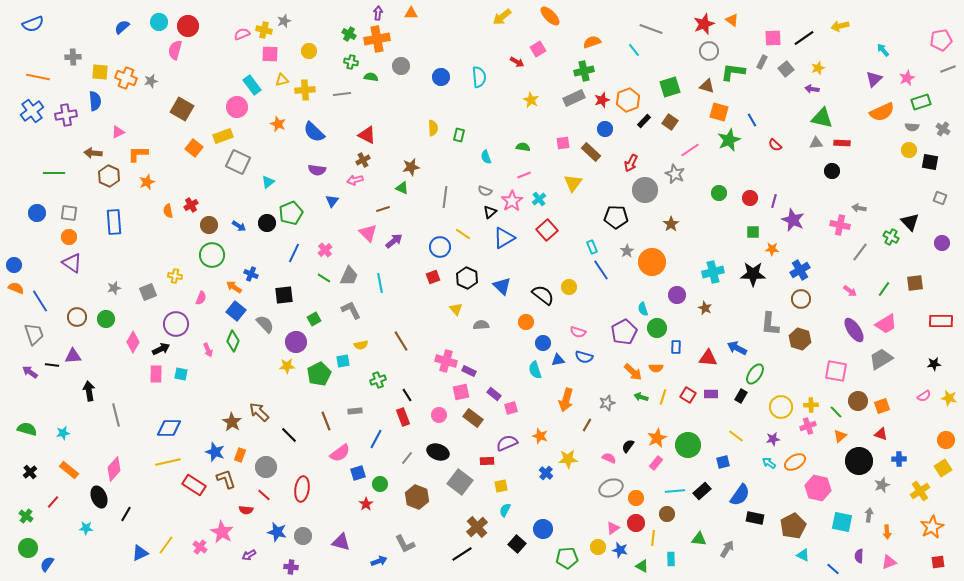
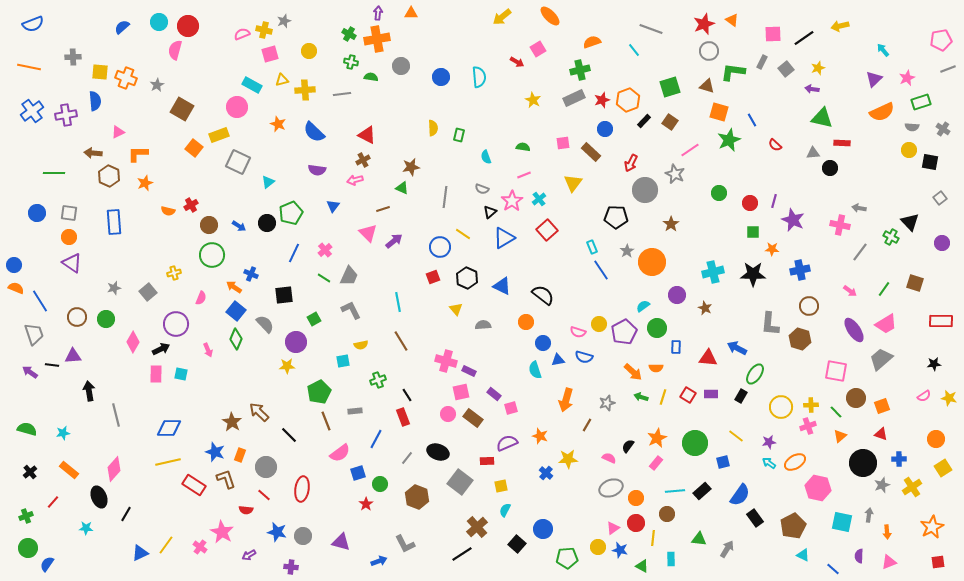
pink square at (773, 38): moved 4 px up
pink square at (270, 54): rotated 18 degrees counterclockwise
green cross at (584, 71): moved 4 px left, 1 px up
orange line at (38, 77): moved 9 px left, 10 px up
gray star at (151, 81): moved 6 px right, 4 px down; rotated 16 degrees counterclockwise
cyan rectangle at (252, 85): rotated 24 degrees counterclockwise
yellow star at (531, 100): moved 2 px right
yellow rectangle at (223, 136): moved 4 px left, 1 px up
gray triangle at (816, 143): moved 3 px left, 10 px down
black circle at (832, 171): moved 2 px left, 3 px up
orange star at (147, 182): moved 2 px left, 1 px down
gray semicircle at (485, 191): moved 3 px left, 2 px up
red circle at (750, 198): moved 5 px down
gray square at (940, 198): rotated 32 degrees clockwise
blue triangle at (332, 201): moved 1 px right, 5 px down
orange semicircle at (168, 211): rotated 64 degrees counterclockwise
blue cross at (800, 270): rotated 18 degrees clockwise
yellow cross at (175, 276): moved 1 px left, 3 px up; rotated 24 degrees counterclockwise
cyan line at (380, 283): moved 18 px right, 19 px down
brown square at (915, 283): rotated 24 degrees clockwise
blue triangle at (502, 286): rotated 18 degrees counterclockwise
yellow circle at (569, 287): moved 30 px right, 37 px down
gray square at (148, 292): rotated 18 degrees counterclockwise
brown circle at (801, 299): moved 8 px right, 7 px down
cyan semicircle at (643, 309): moved 3 px up; rotated 72 degrees clockwise
gray semicircle at (481, 325): moved 2 px right
green diamond at (233, 341): moved 3 px right, 2 px up
gray trapezoid at (881, 359): rotated 10 degrees counterclockwise
green pentagon at (319, 374): moved 18 px down
brown circle at (858, 401): moved 2 px left, 3 px up
pink circle at (439, 415): moved 9 px right, 1 px up
purple star at (773, 439): moved 4 px left, 3 px down
orange circle at (946, 440): moved 10 px left, 1 px up
green circle at (688, 445): moved 7 px right, 2 px up
black circle at (859, 461): moved 4 px right, 2 px down
yellow cross at (920, 491): moved 8 px left, 4 px up
green cross at (26, 516): rotated 32 degrees clockwise
black rectangle at (755, 518): rotated 42 degrees clockwise
